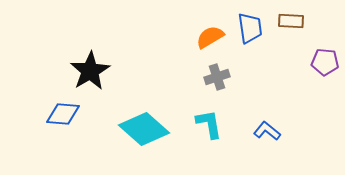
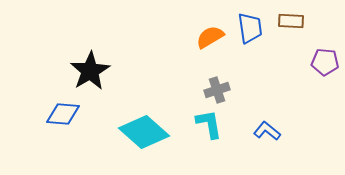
gray cross: moved 13 px down
cyan diamond: moved 3 px down
